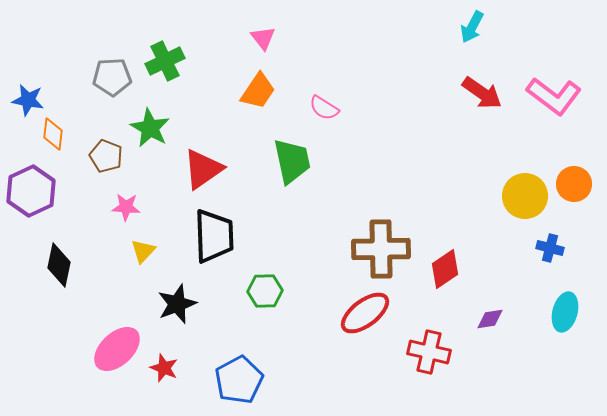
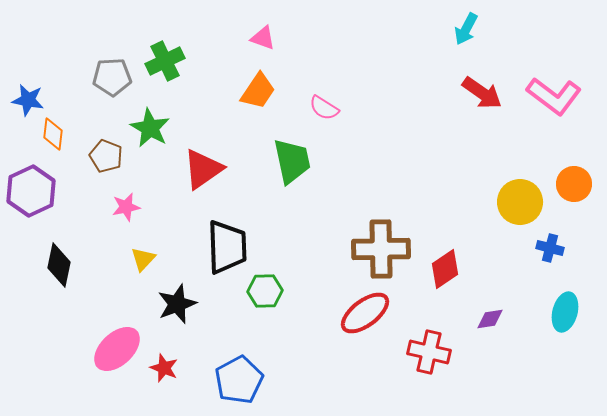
cyan arrow: moved 6 px left, 2 px down
pink triangle: rotated 32 degrees counterclockwise
yellow circle: moved 5 px left, 6 px down
pink star: rotated 16 degrees counterclockwise
black trapezoid: moved 13 px right, 11 px down
yellow triangle: moved 8 px down
